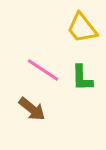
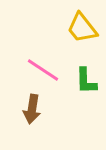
green L-shape: moved 4 px right, 3 px down
brown arrow: rotated 60 degrees clockwise
